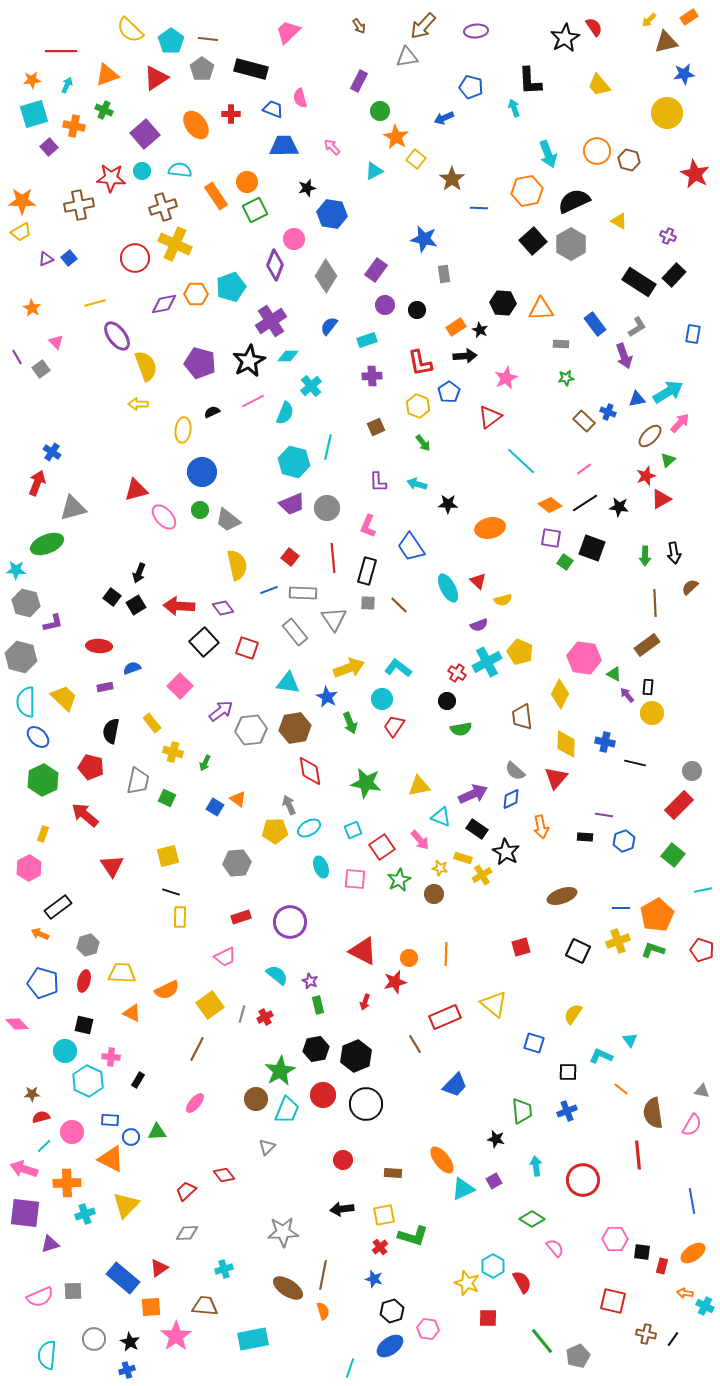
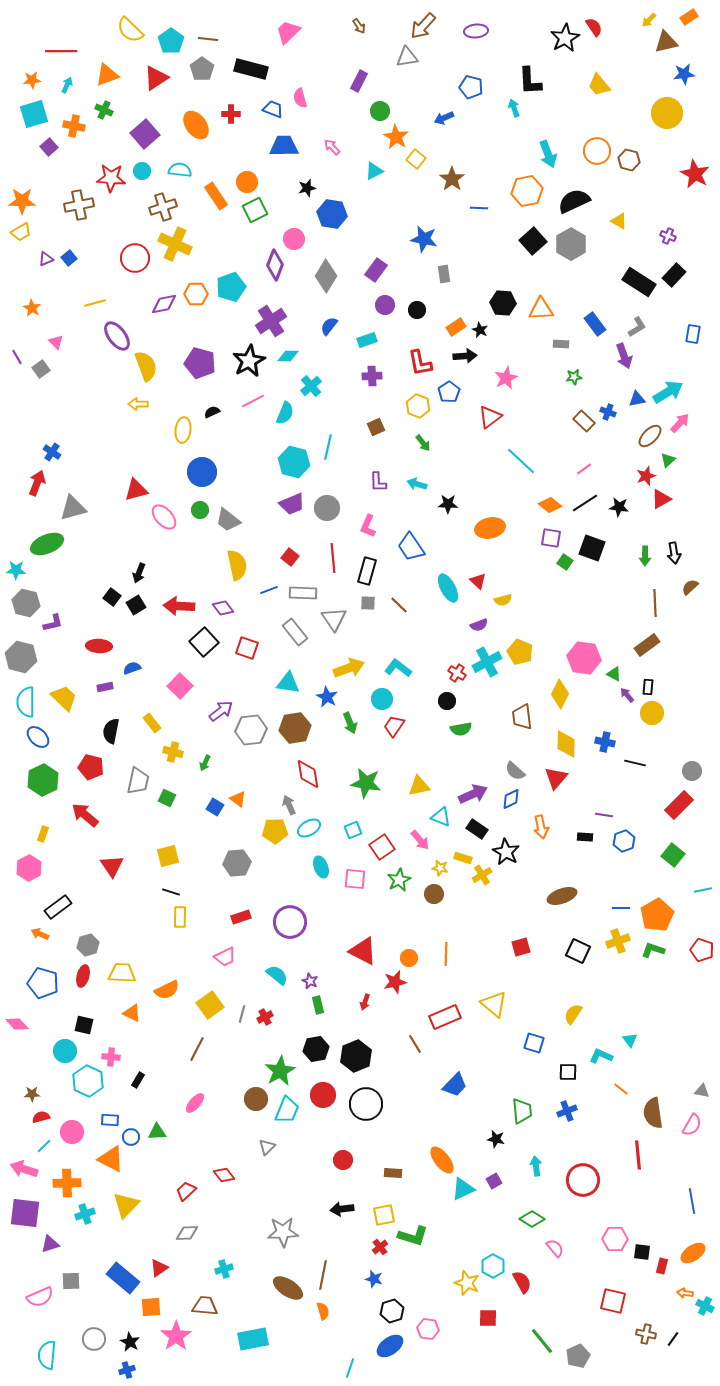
green star at (566, 378): moved 8 px right, 1 px up
red diamond at (310, 771): moved 2 px left, 3 px down
red ellipse at (84, 981): moved 1 px left, 5 px up
gray square at (73, 1291): moved 2 px left, 10 px up
